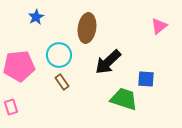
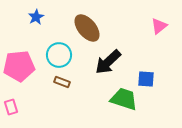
brown ellipse: rotated 48 degrees counterclockwise
brown rectangle: rotated 35 degrees counterclockwise
